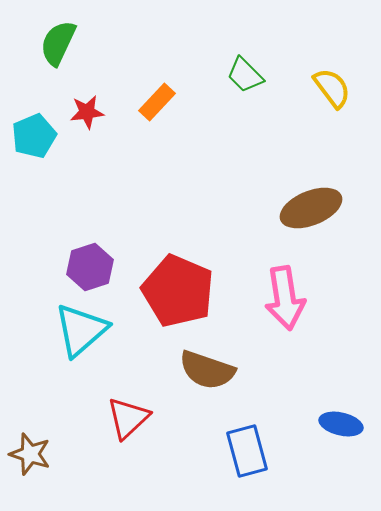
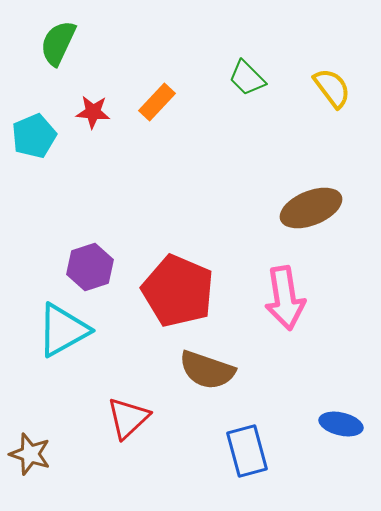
green trapezoid: moved 2 px right, 3 px down
red star: moved 6 px right; rotated 12 degrees clockwise
cyan triangle: moved 18 px left; rotated 12 degrees clockwise
